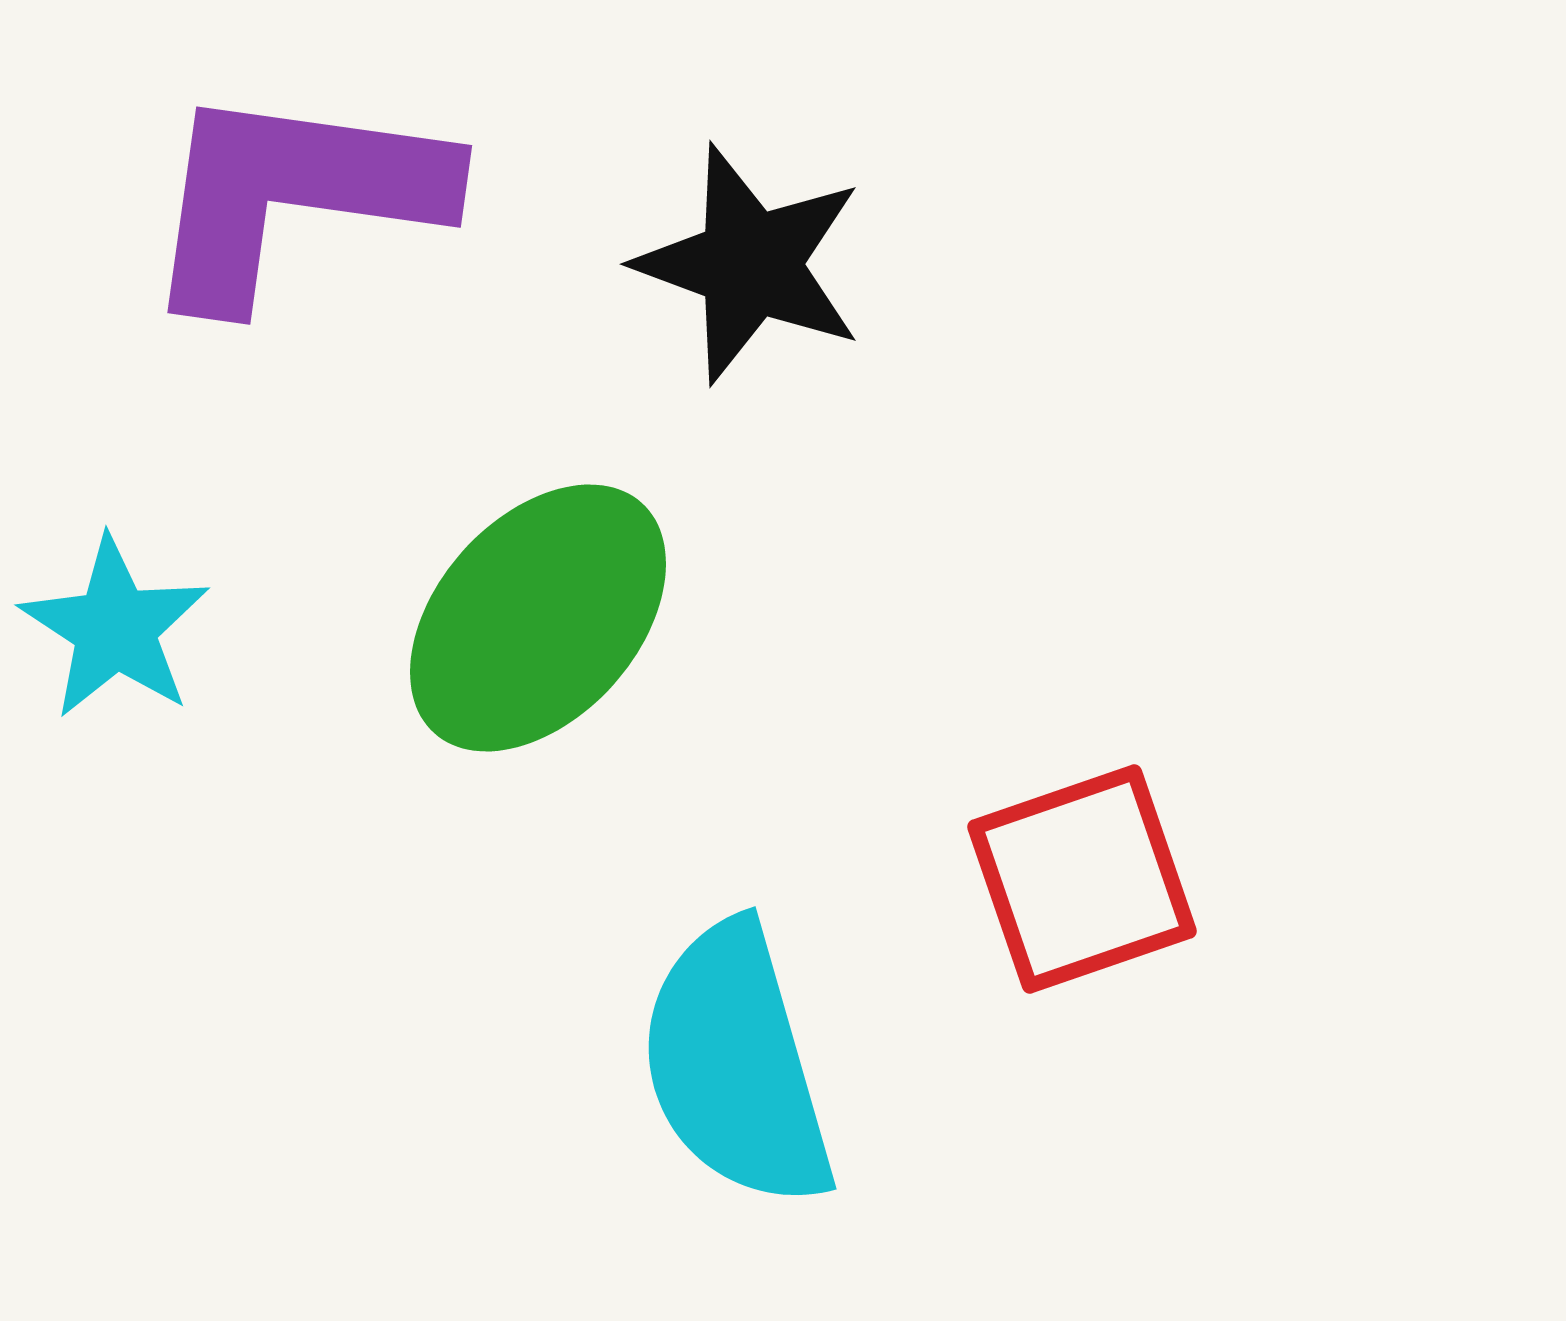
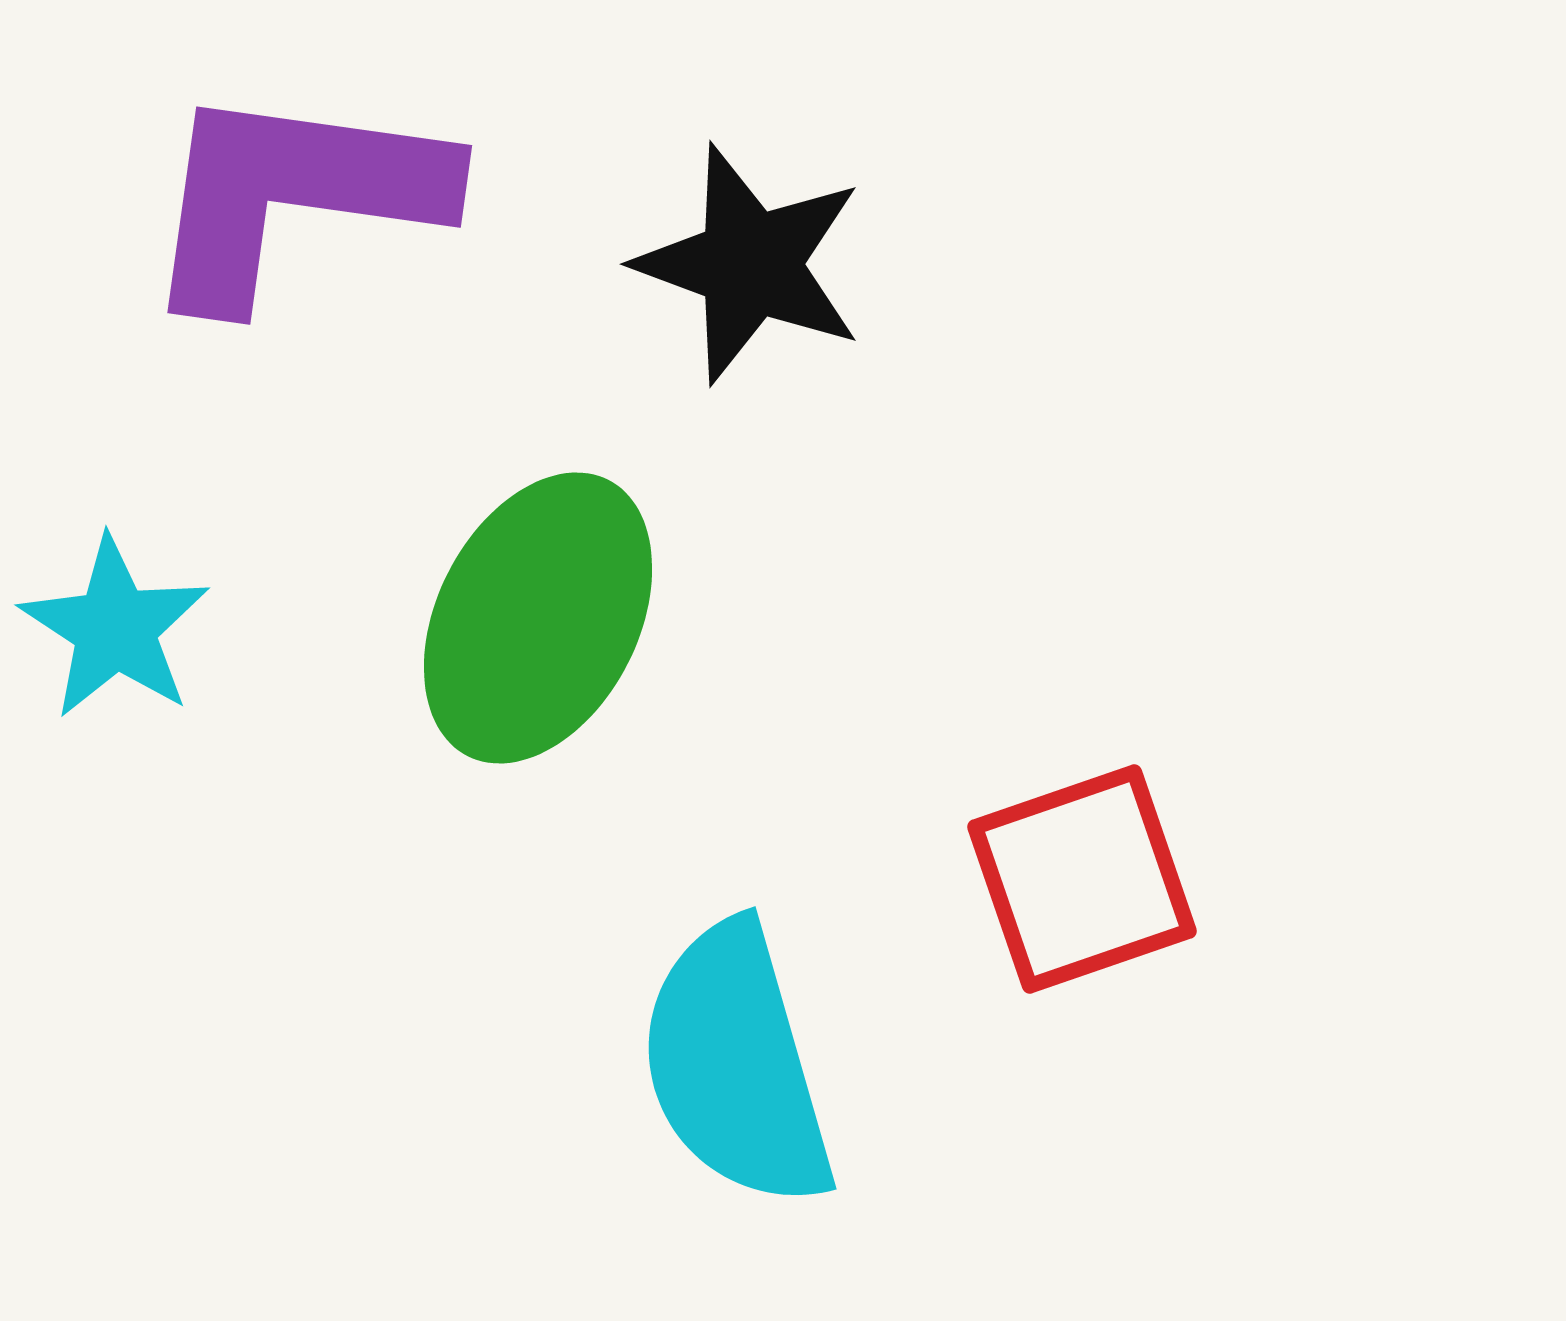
green ellipse: rotated 15 degrees counterclockwise
